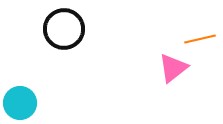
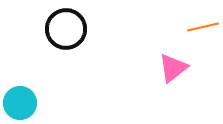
black circle: moved 2 px right
orange line: moved 3 px right, 12 px up
